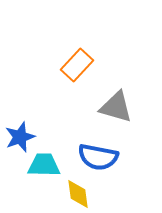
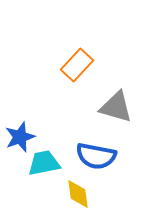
blue semicircle: moved 2 px left, 1 px up
cyan trapezoid: moved 2 px up; rotated 12 degrees counterclockwise
